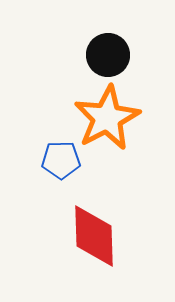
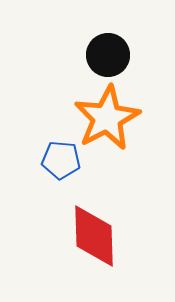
blue pentagon: rotated 6 degrees clockwise
